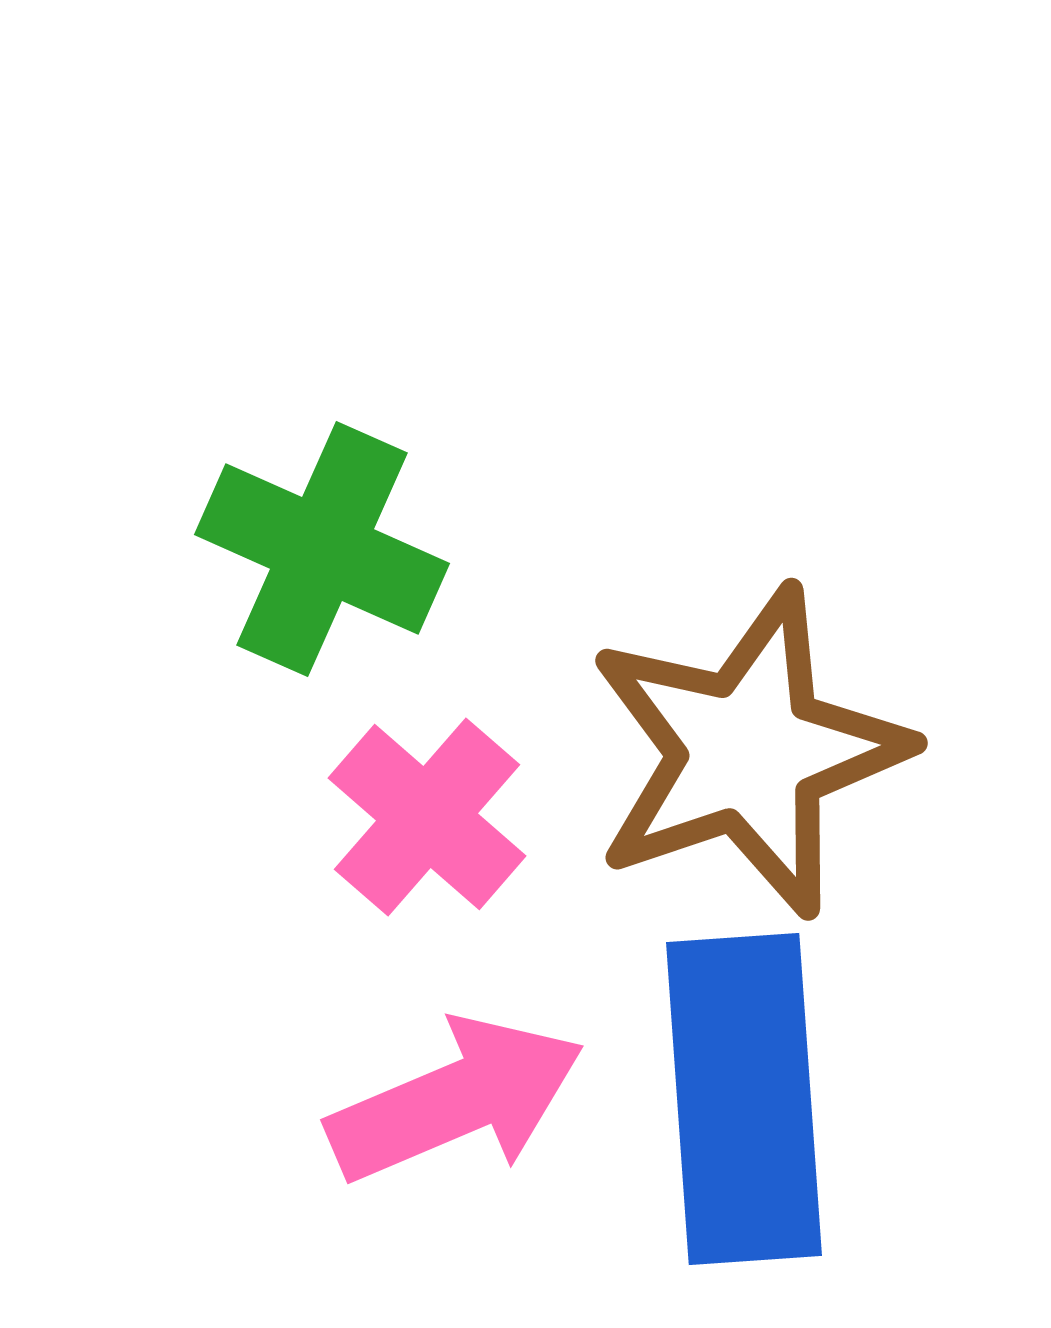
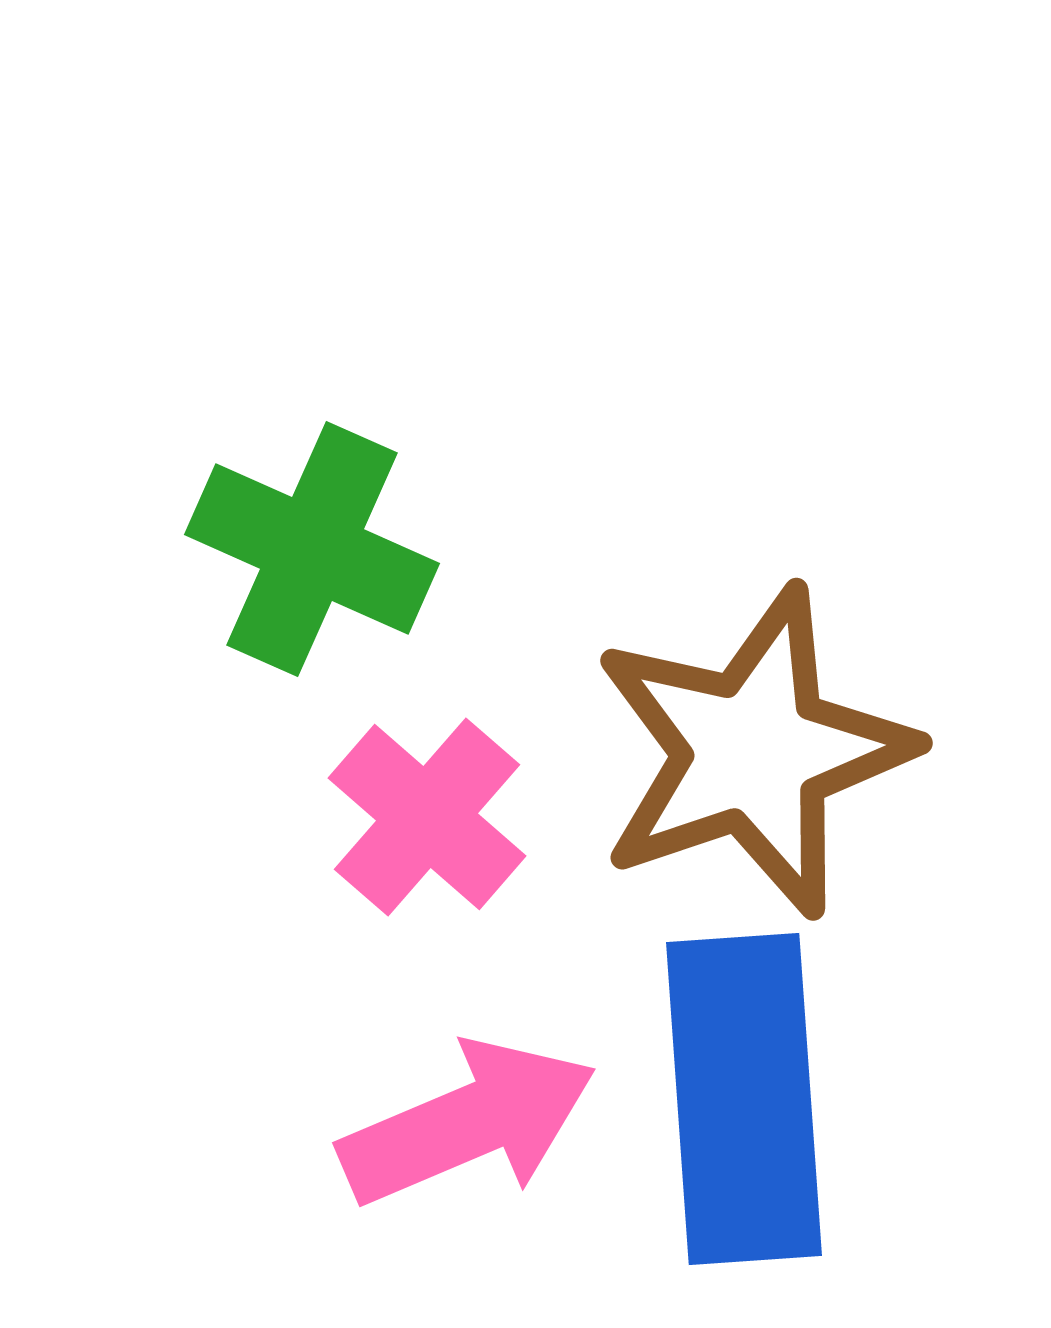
green cross: moved 10 px left
brown star: moved 5 px right
pink arrow: moved 12 px right, 23 px down
